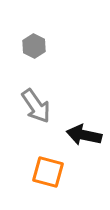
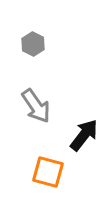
gray hexagon: moved 1 px left, 2 px up
black arrow: rotated 116 degrees clockwise
